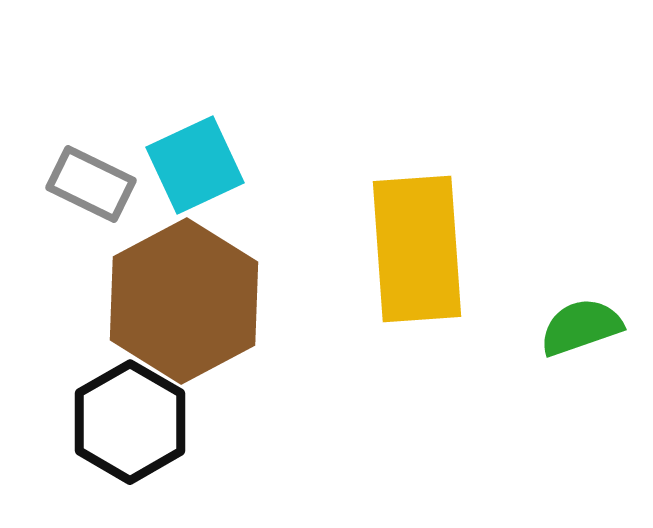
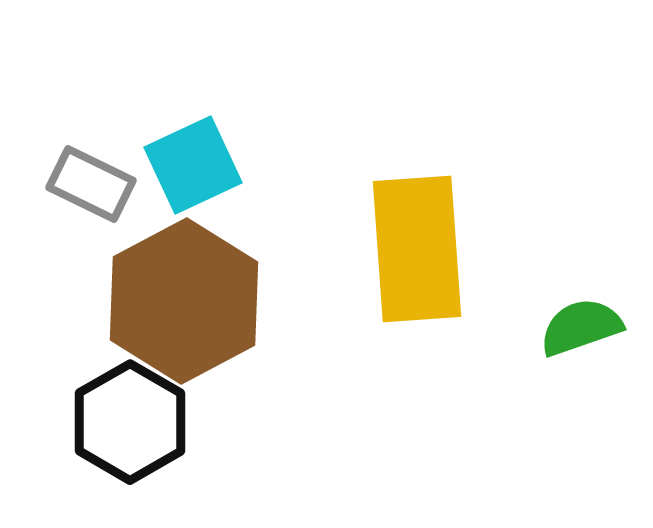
cyan square: moved 2 px left
